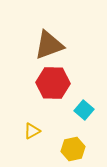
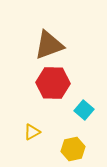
yellow triangle: moved 1 px down
